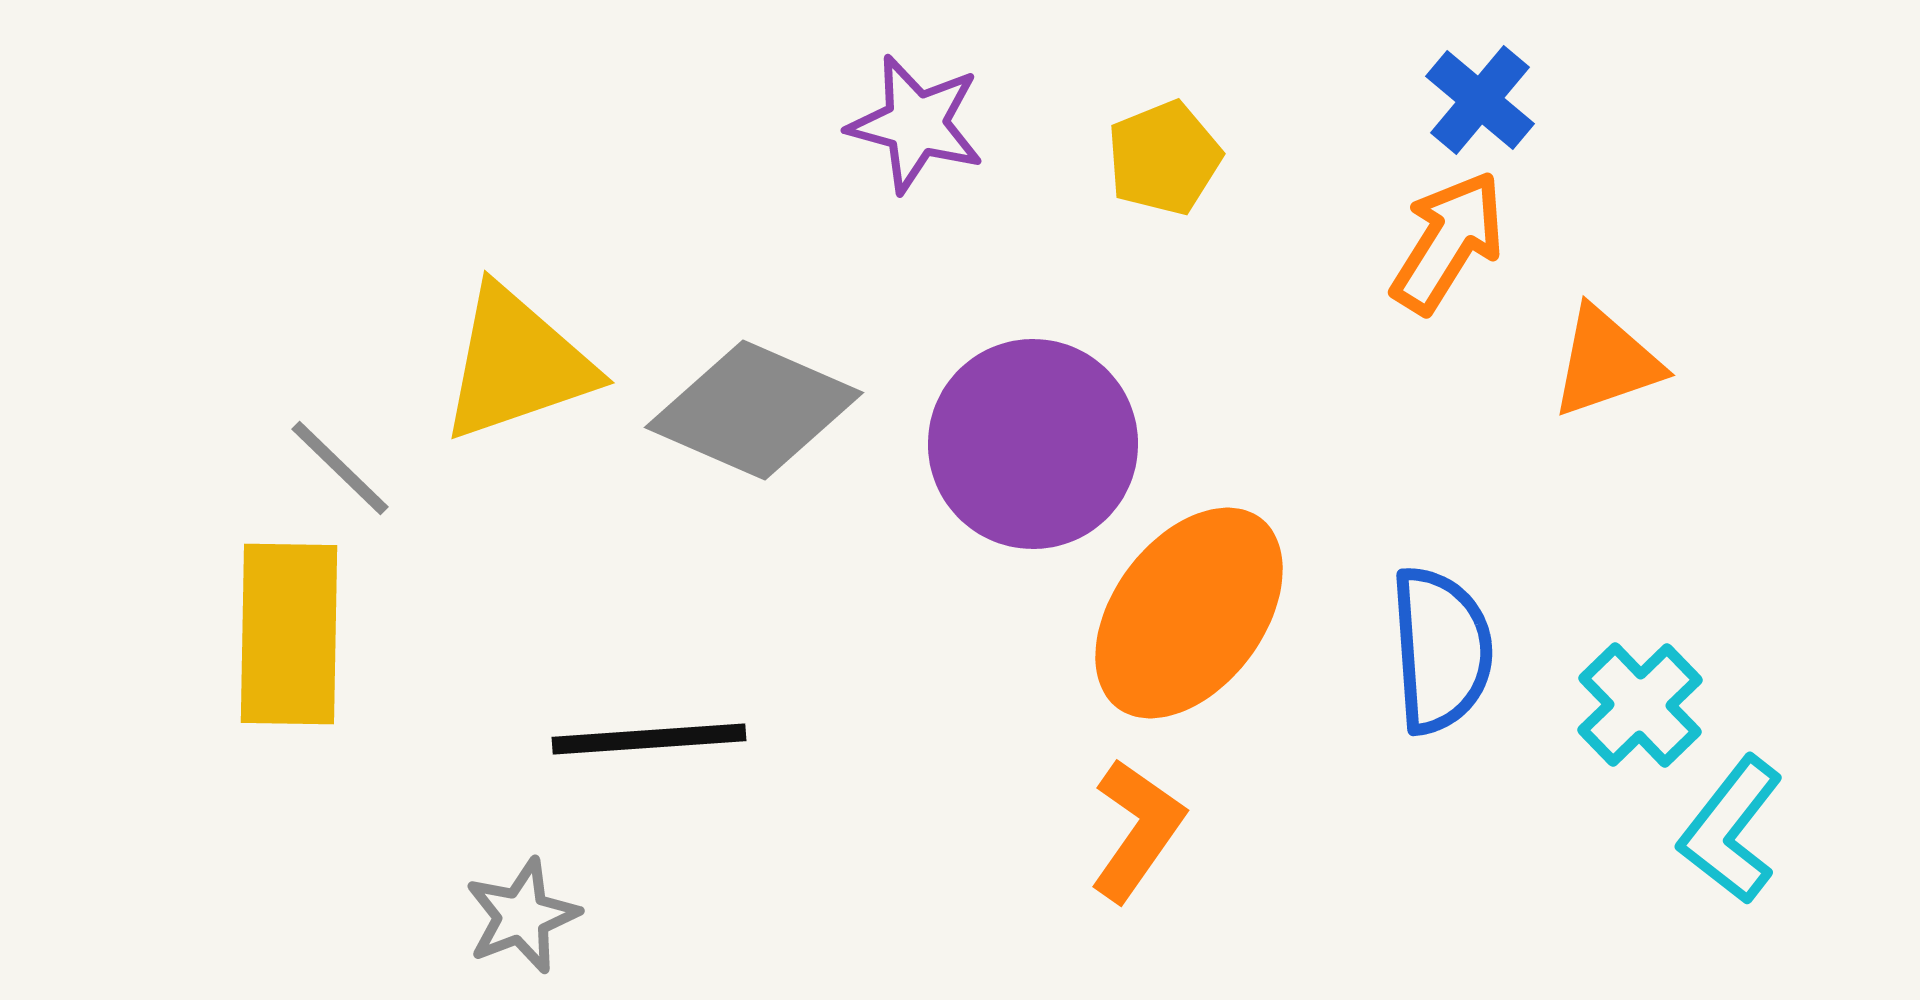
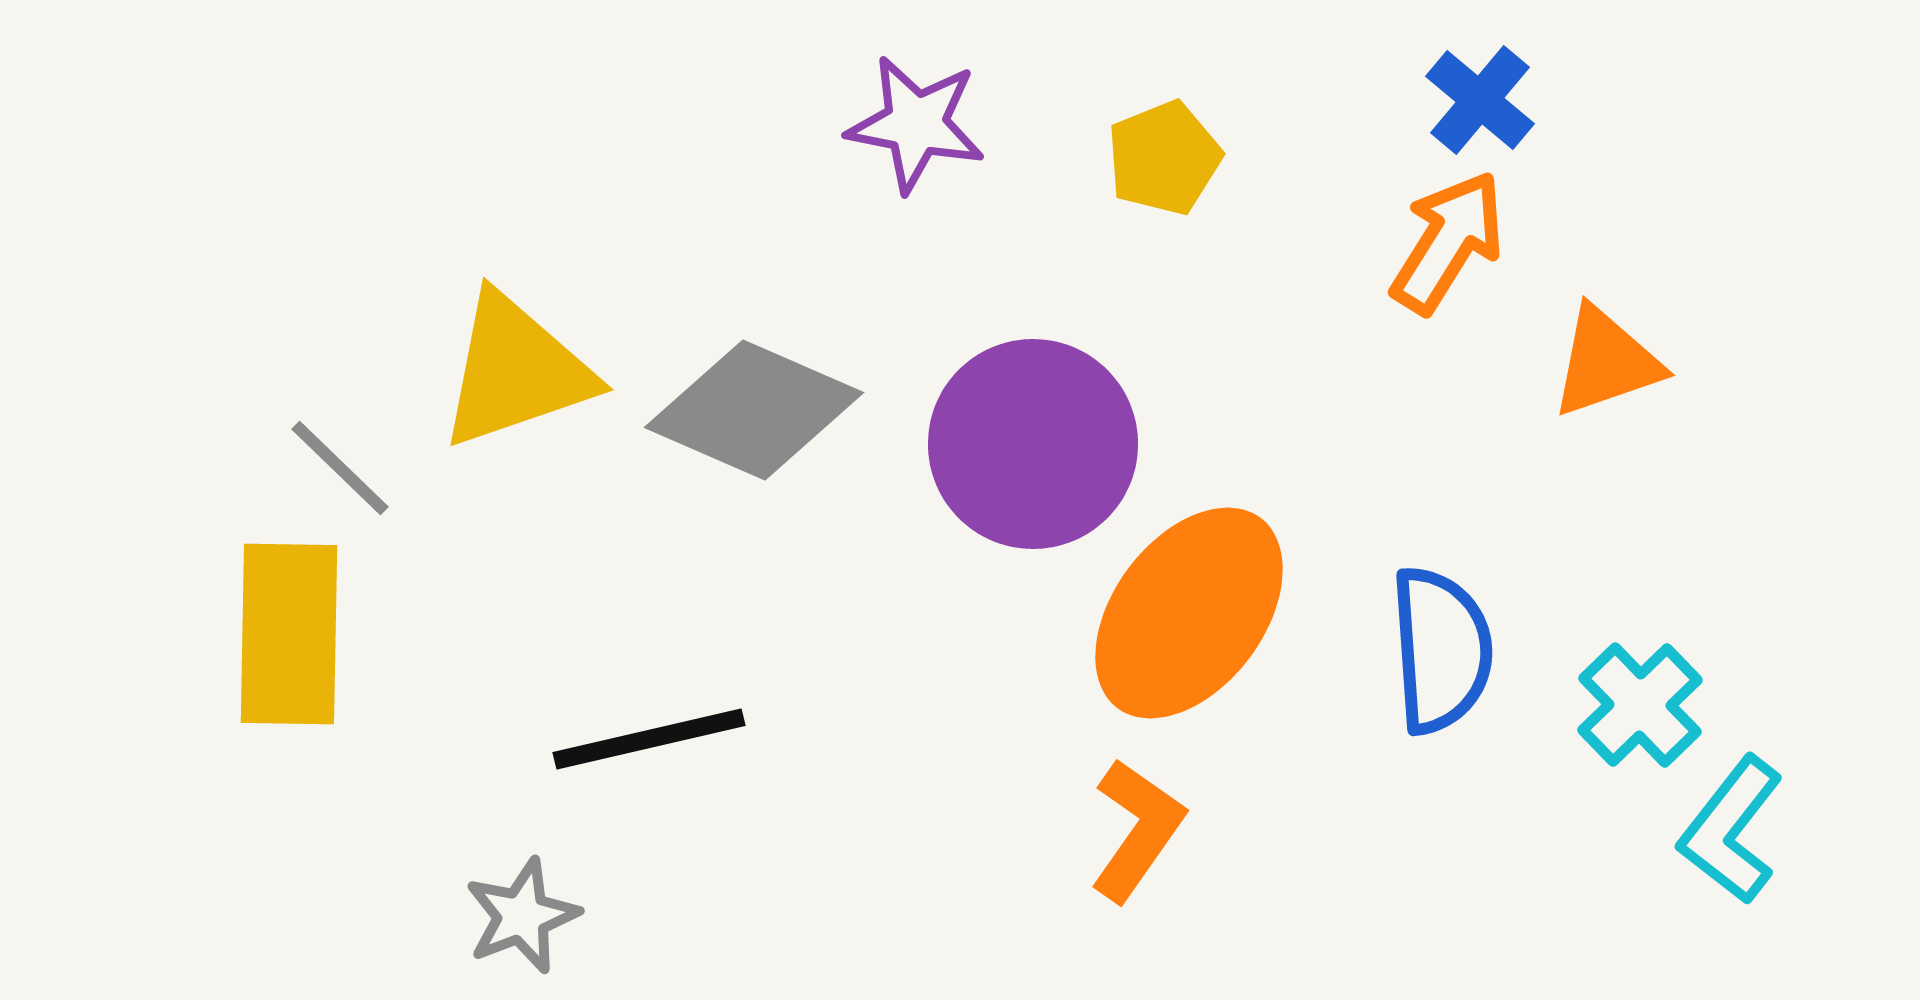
purple star: rotated 4 degrees counterclockwise
yellow triangle: moved 1 px left, 7 px down
black line: rotated 9 degrees counterclockwise
